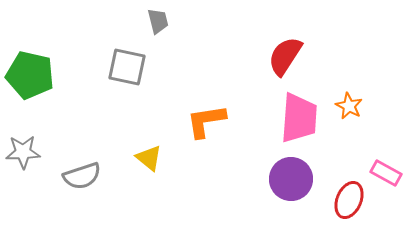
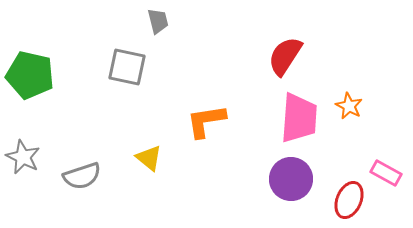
gray star: moved 5 px down; rotated 28 degrees clockwise
